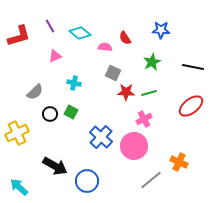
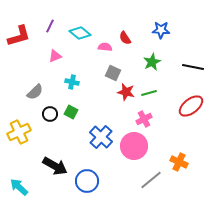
purple line: rotated 56 degrees clockwise
cyan cross: moved 2 px left, 1 px up
red star: rotated 12 degrees clockwise
yellow cross: moved 2 px right, 1 px up
